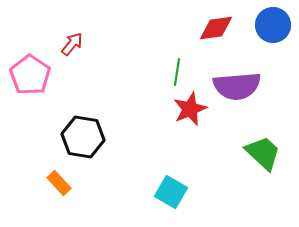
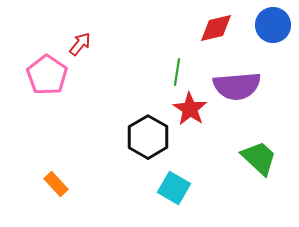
red diamond: rotated 6 degrees counterclockwise
red arrow: moved 8 px right
pink pentagon: moved 17 px right
red star: rotated 16 degrees counterclockwise
black hexagon: moved 65 px right; rotated 21 degrees clockwise
green trapezoid: moved 4 px left, 5 px down
orange rectangle: moved 3 px left, 1 px down
cyan square: moved 3 px right, 4 px up
